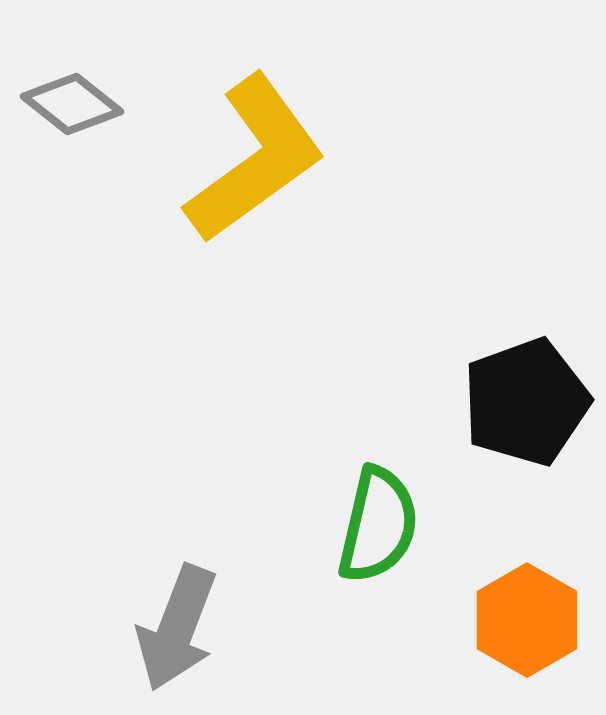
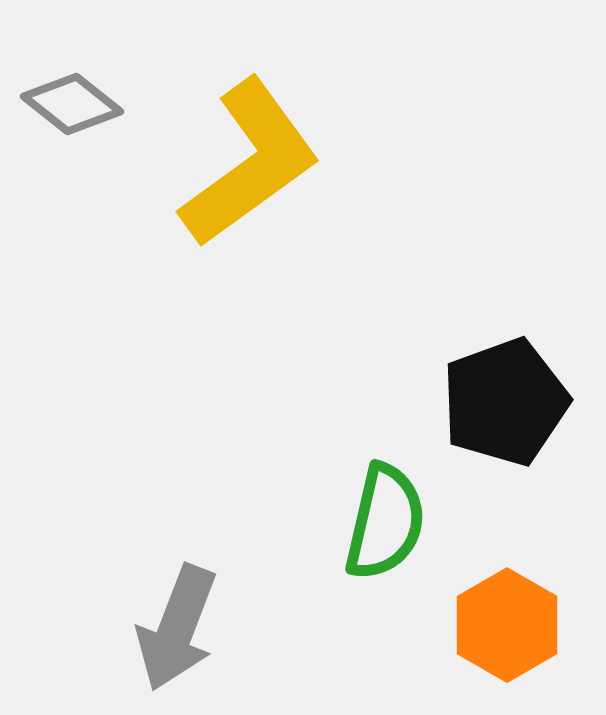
yellow L-shape: moved 5 px left, 4 px down
black pentagon: moved 21 px left
green semicircle: moved 7 px right, 3 px up
orange hexagon: moved 20 px left, 5 px down
